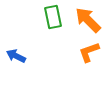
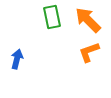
green rectangle: moved 1 px left
blue arrow: moved 1 px right, 3 px down; rotated 78 degrees clockwise
